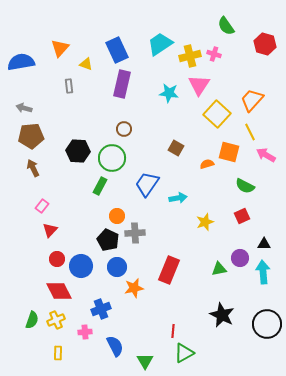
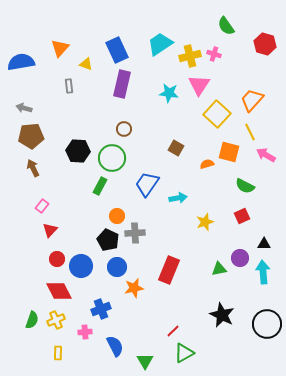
red line at (173, 331): rotated 40 degrees clockwise
